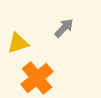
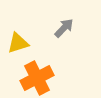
orange cross: rotated 12 degrees clockwise
